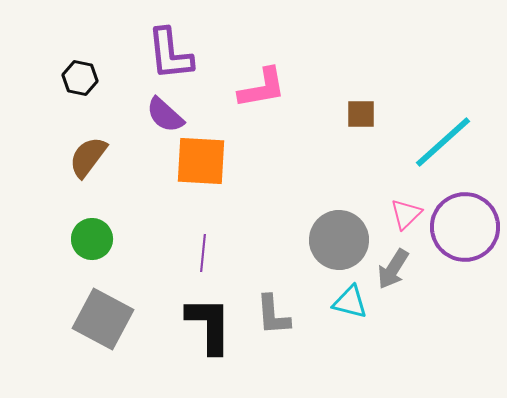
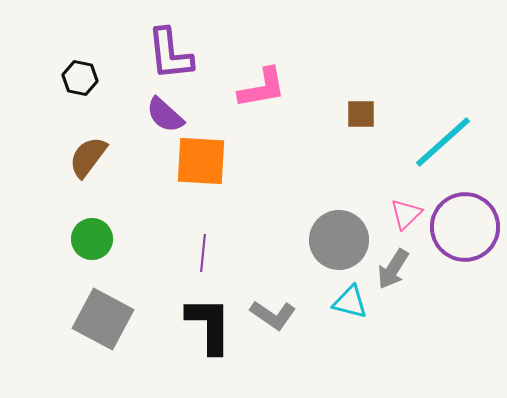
gray L-shape: rotated 51 degrees counterclockwise
